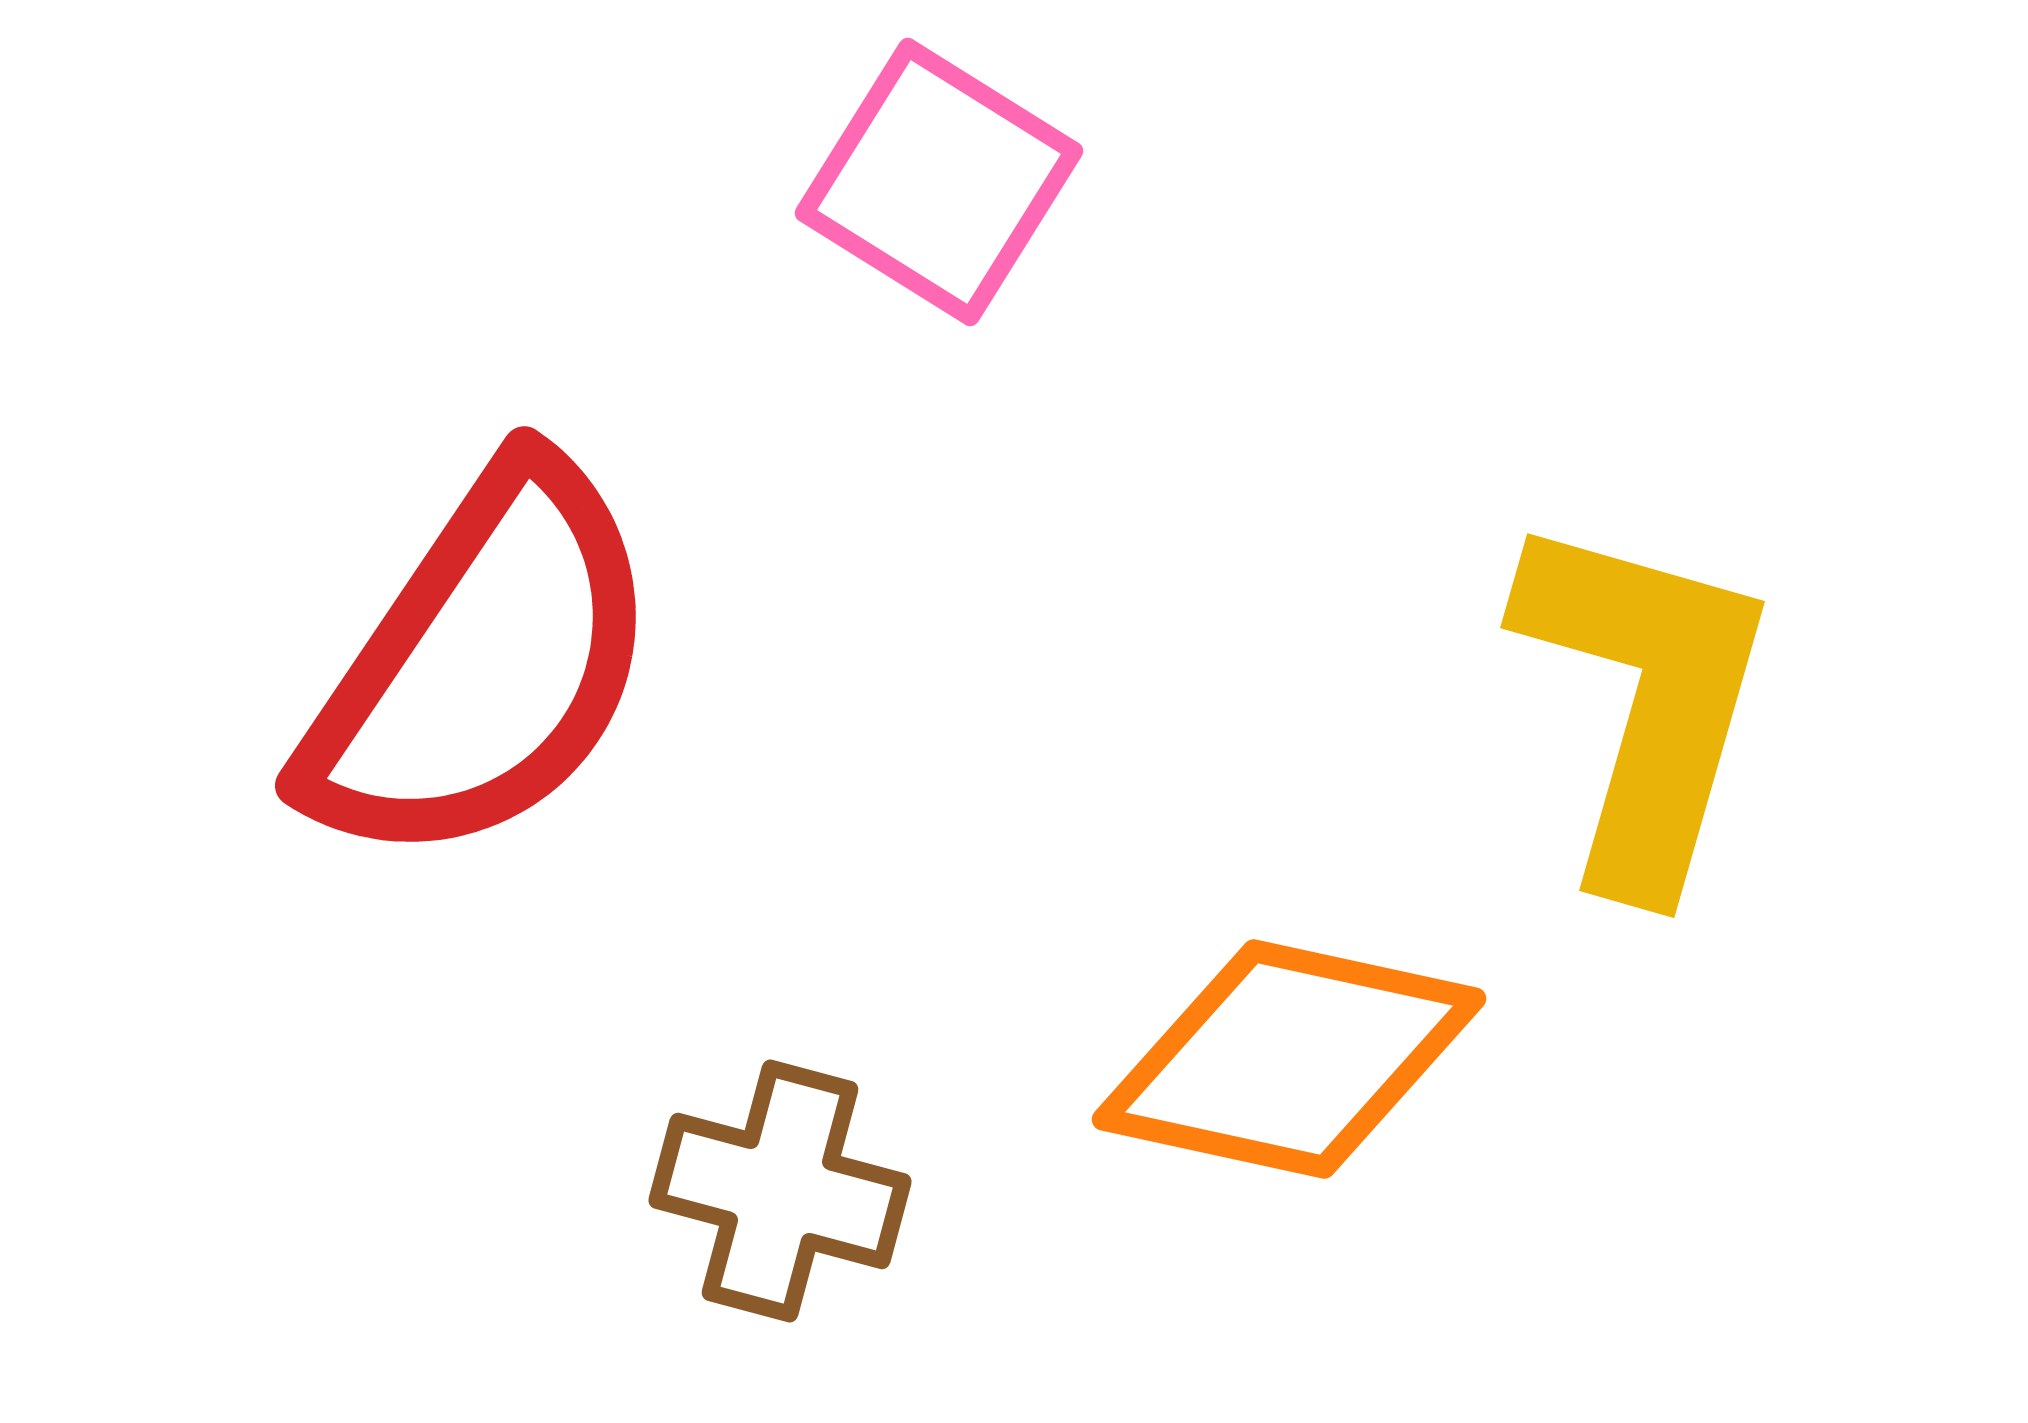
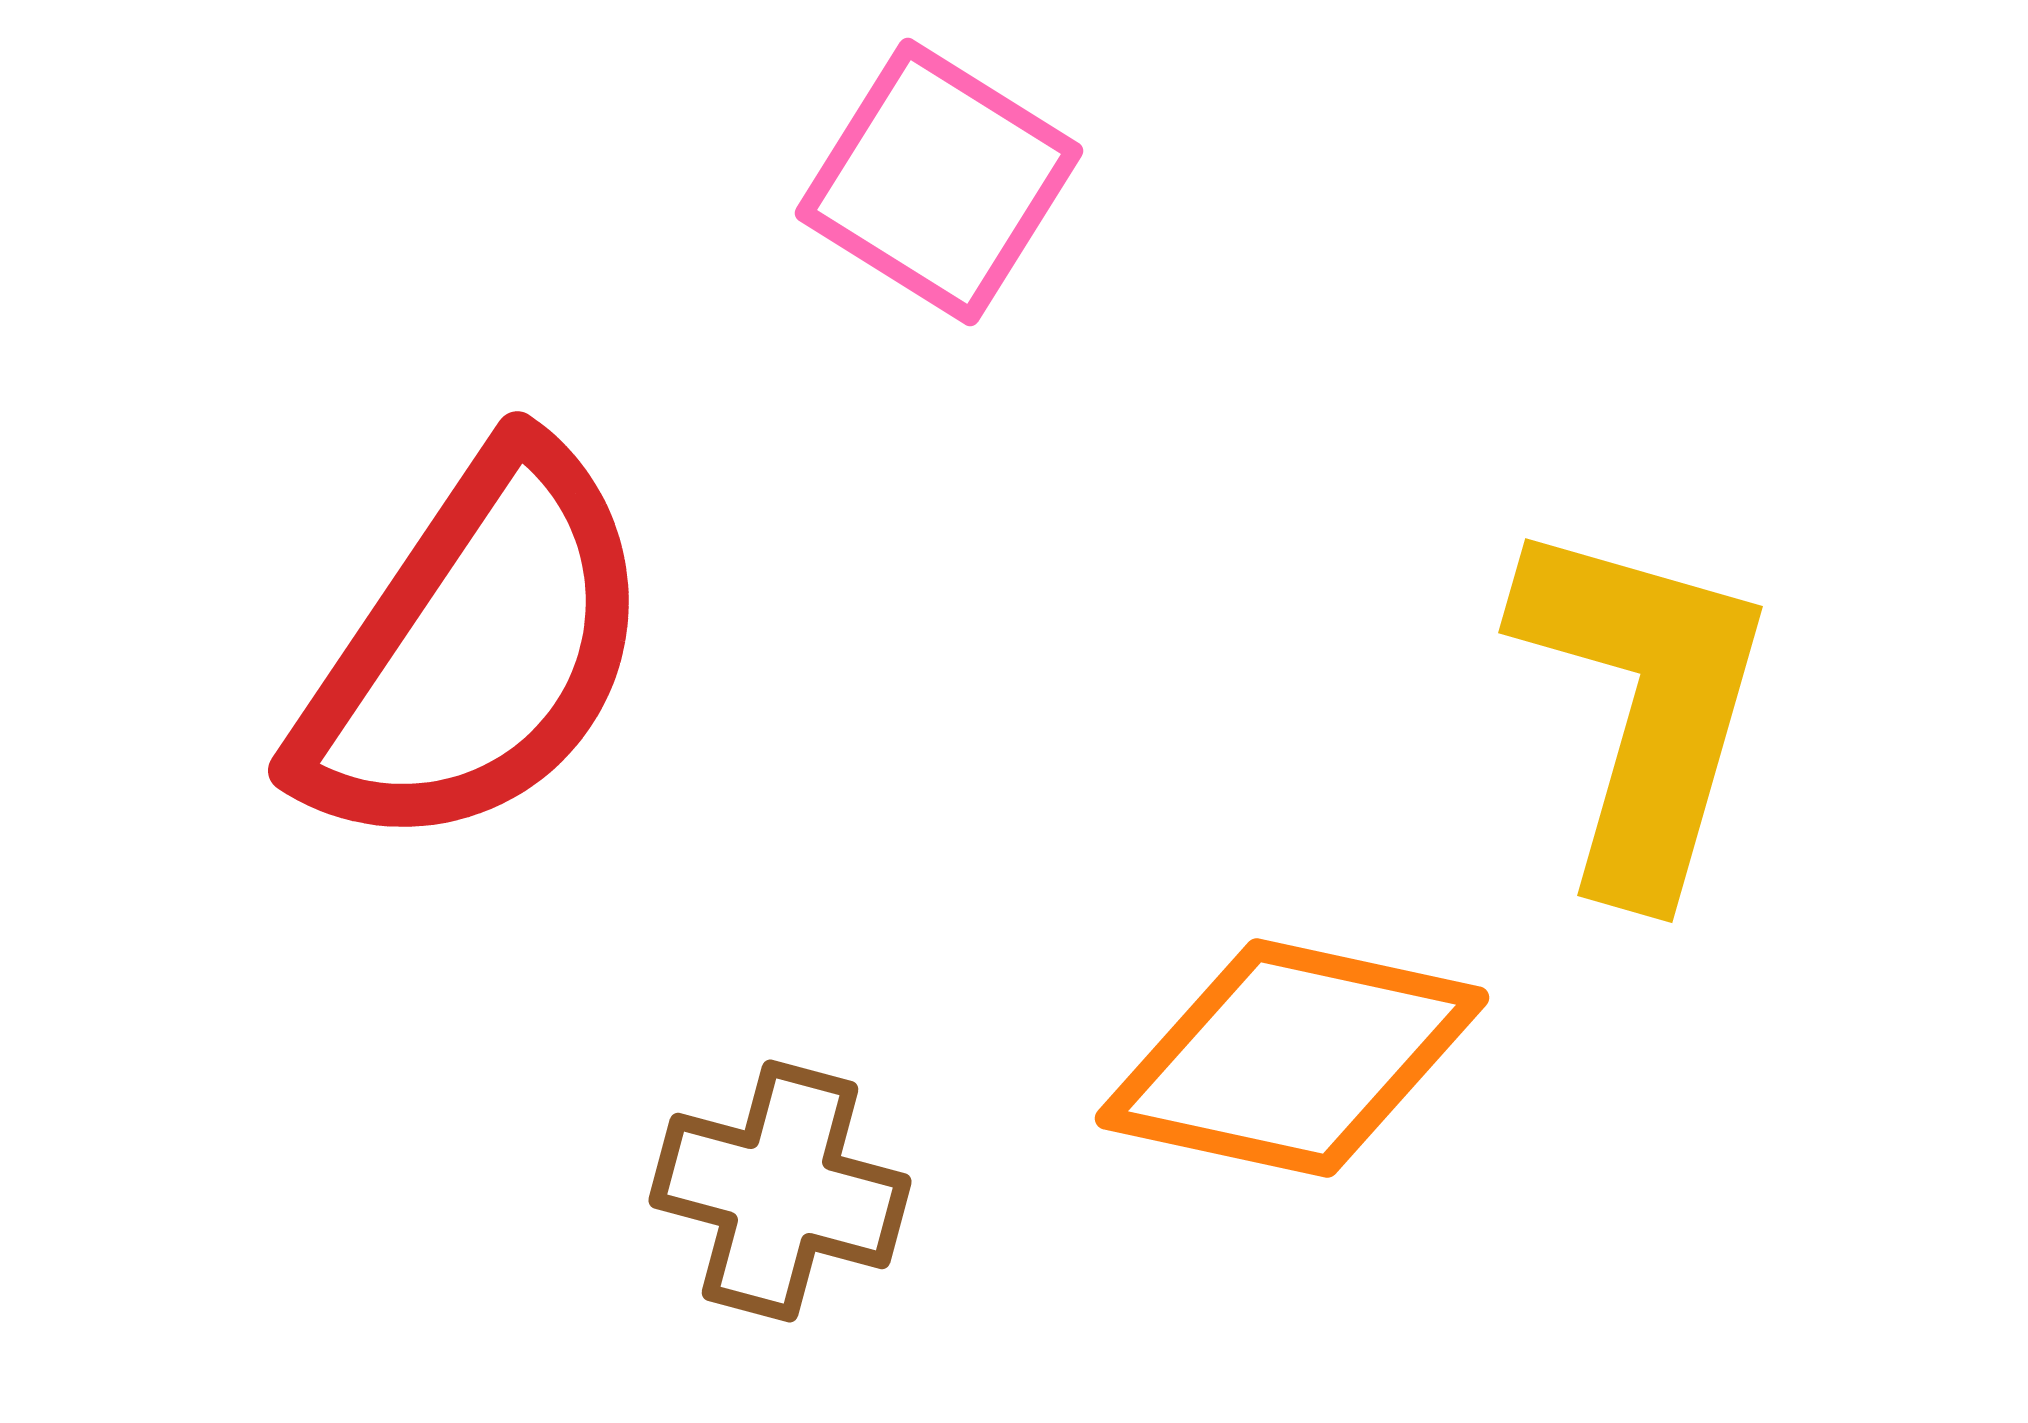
red semicircle: moved 7 px left, 15 px up
yellow L-shape: moved 2 px left, 5 px down
orange diamond: moved 3 px right, 1 px up
